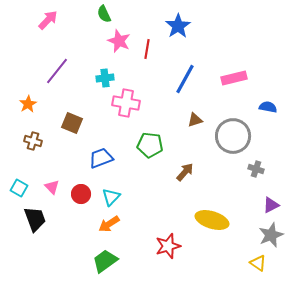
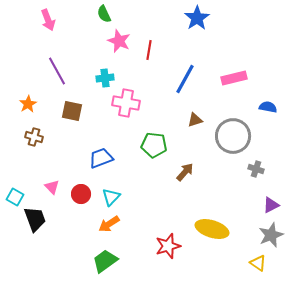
pink arrow: rotated 115 degrees clockwise
blue star: moved 19 px right, 8 px up
red line: moved 2 px right, 1 px down
purple line: rotated 68 degrees counterclockwise
brown square: moved 12 px up; rotated 10 degrees counterclockwise
brown cross: moved 1 px right, 4 px up
green pentagon: moved 4 px right
cyan square: moved 4 px left, 9 px down
yellow ellipse: moved 9 px down
